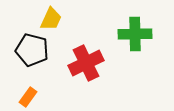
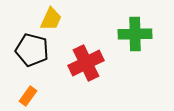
orange rectangle: moved 1 px up
